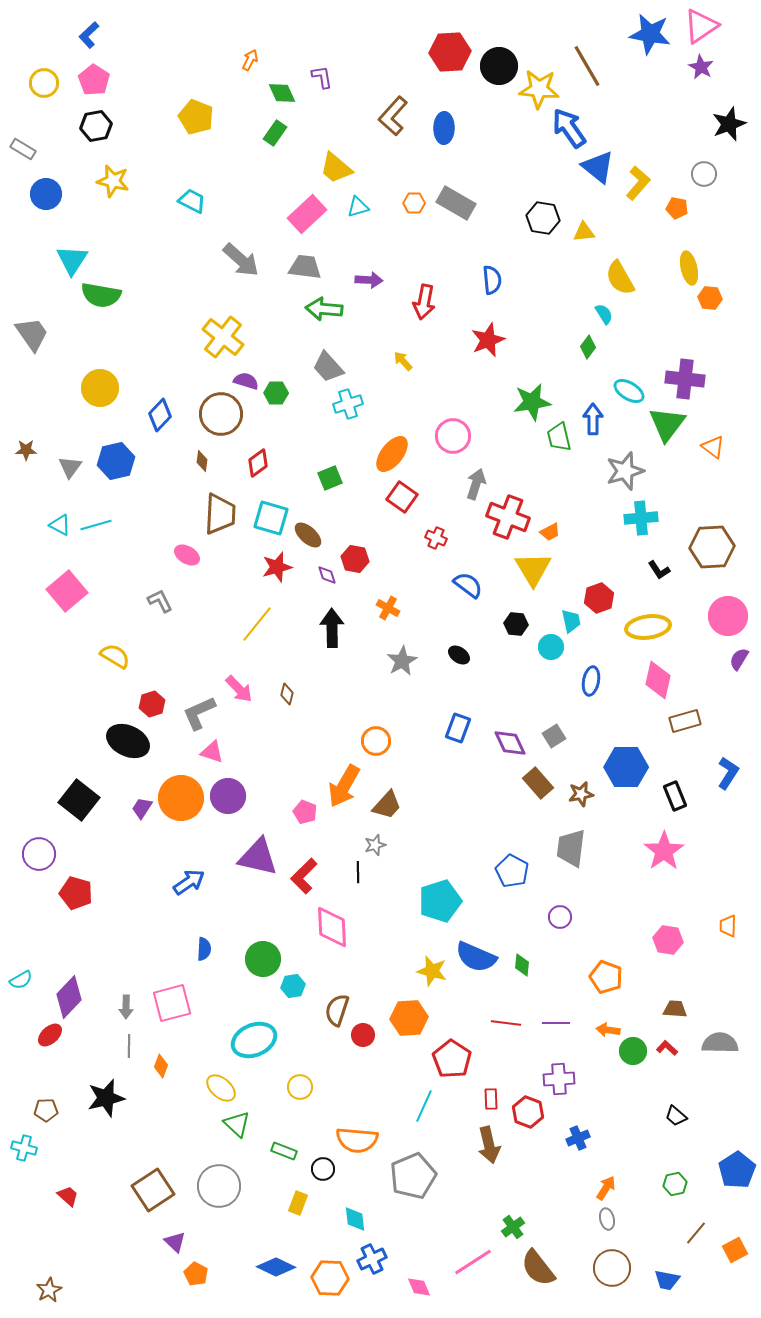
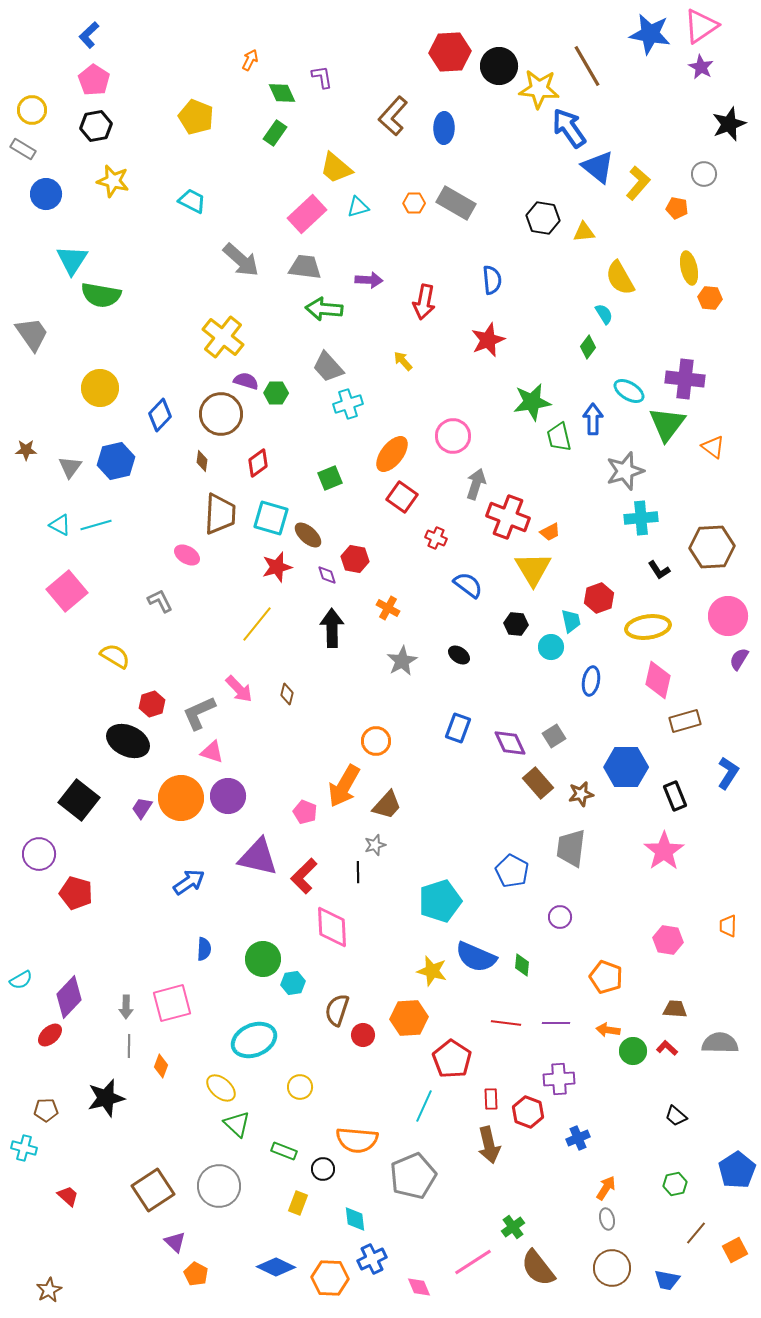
yellow circle at (44, 83): moved 12 px left, 27 px down
cyan hexagon at (293, 986): moved 3 px up
